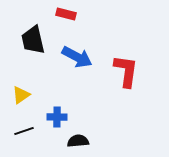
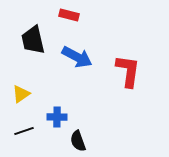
red rectangle: moved 3 px right, 1 px down
red L-shape: moved 2 px right
yellow triangle: moved 1 px up
black semicircle: rotated 105 degrees counterclockwise
